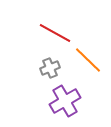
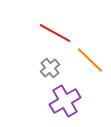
orange line: moved 2 px right
gray cross: rotated 18 degrees counterclockwise
